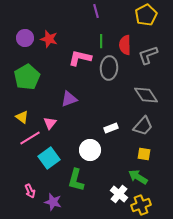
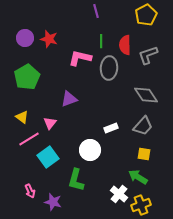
pink line: moved 1 px left, 1 px down
cyan square: moved 1 px left, 1 px up
